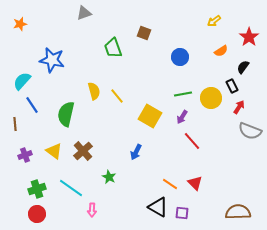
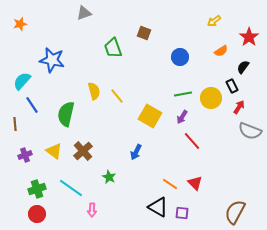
brown semicircle: moved 3 px left; rotated 60 degrees counterclockwise
